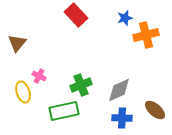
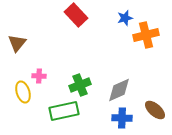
pink cross: rotated 24 degrees counterclockwise
green cross: moved 1 px left
